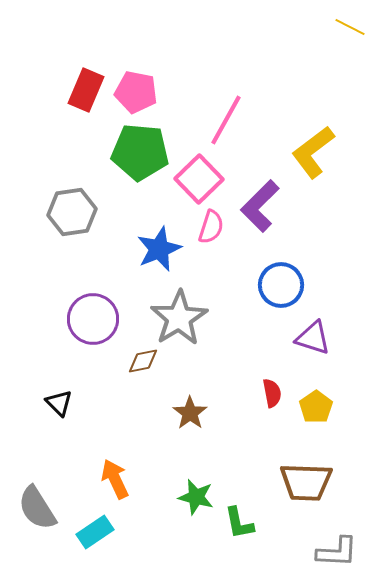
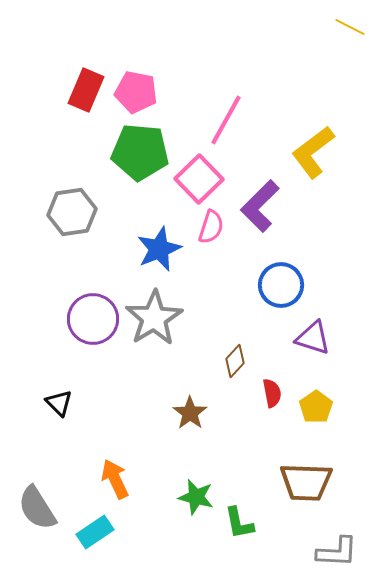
gray star: moved 25 px left
brown diamond: moved 92 px right; rotated 36 degrees counterclockwise
